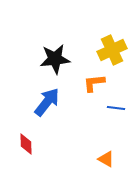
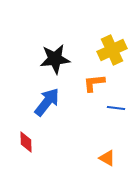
red diamond: moved 2 px up
orange triangle: moved 1 px right, 1 px up
